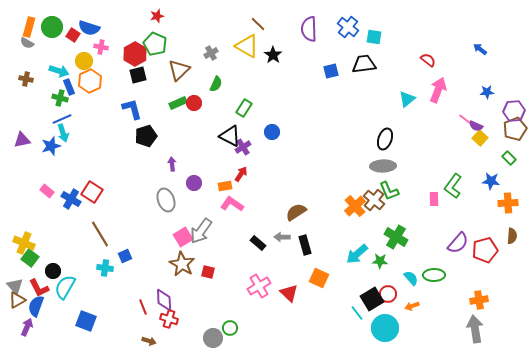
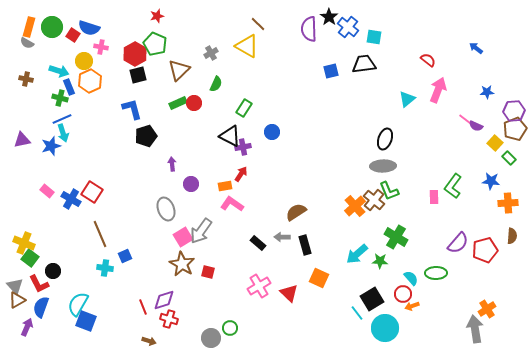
blue arrow at (480, 49): moved 4 px left, 1 px up
black star at (273, 55): moved 56 px right, 38 px up
yellow square at (480, 138): moved 15 px right, 5 px down
purple cross at (243, 147): rotated 21 degrees clockwise
purple circle at (194, 183): moved 3 px left, 1 px down
pink rectangle at (434, 199): moved 2 px up
gray ellipse at (166, 200): moved 9 px down
brown line at (100, 234): rotated 8 degrees clockwise
green ellipse at (434, 275): moved 2 px right, 2 px up
cyan semicircle at (65, 287): moved 13 px right, 17 px down
red L-shape at (39, 288): moved 4 px up
red circle at (388, 294): moved 15 px right
purple diamond at (164, 300): rotated 75 degrees clockwise
orange cross at (479, 300): moved 8 px right, 9 px down; rotated 24 degrees counterclockwise
blue semicircle at (36, 306): moved 5 px right, 1 px down
gray circle at (213, 338): moved 2 px left
